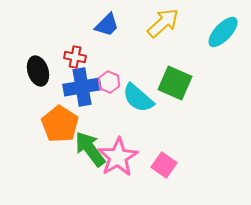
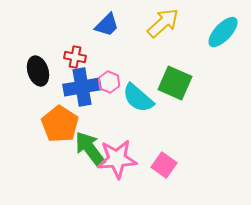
pink star: moved 1 px left, 2 px down; rotated 27 degrees clockwise
